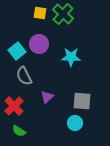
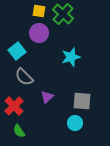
yellow square: moved 1 px left, 2 px up
purple circle: moved 11 px up
cyan star: rotated 18 degrees counterclockwise
gray semicircle: moved 1 px down; rotated 18 degrees counterclockwise
green semicircle: rotated 24 degrees clockwise
